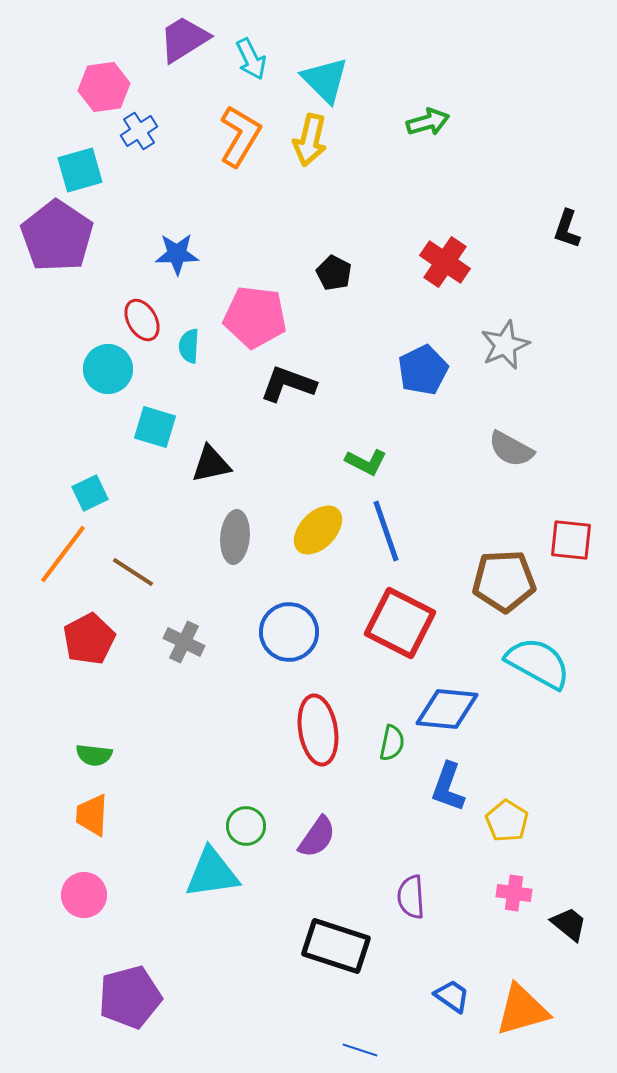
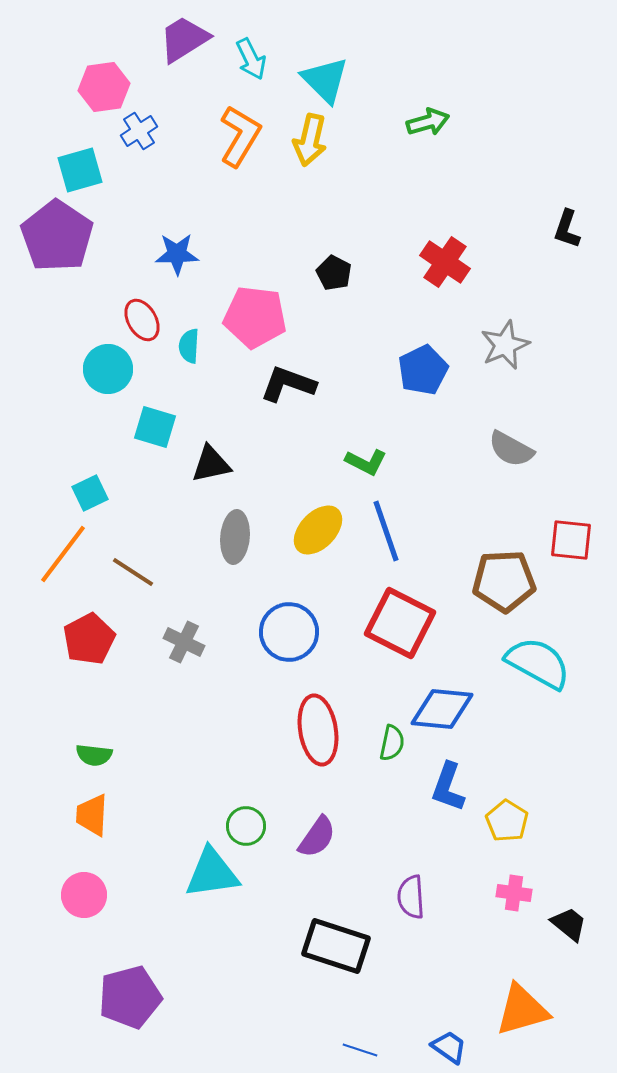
blue diamond at (447, 709): moved 5 px left
blue trapezoid at (452, 996): moved 3 px left, 51 px down
